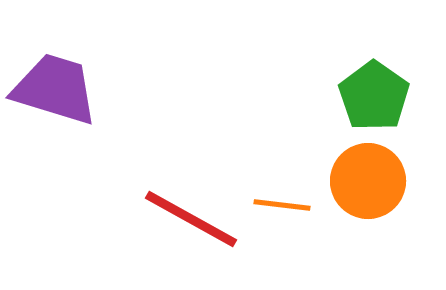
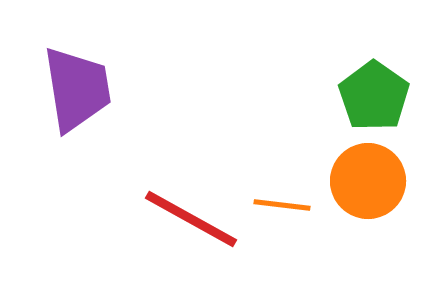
purple trapezoid: moved 22 px right; rotated 64 degrees clockwise
